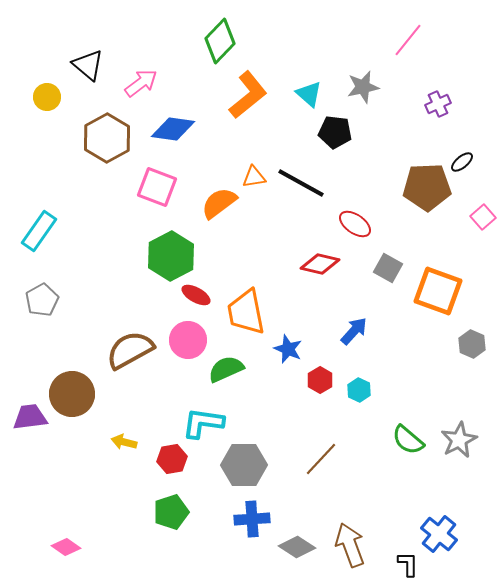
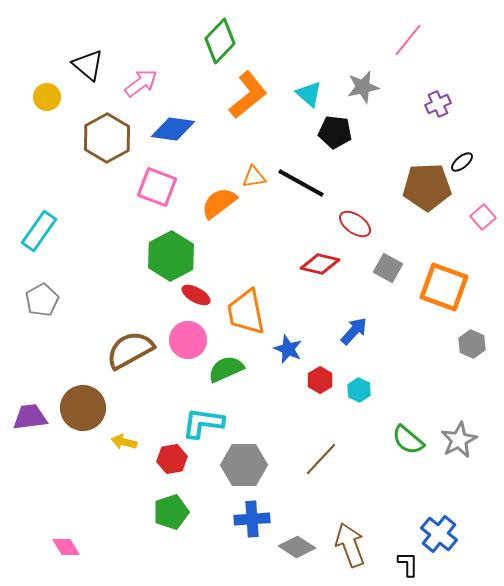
orange square at (438, 291): moved 6 px right, 4 px up
brown circle at (72, 394): moved 11 px right, 14 px down
pink diamond at (66, 547): rotated 24 degrees clockwise
